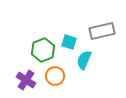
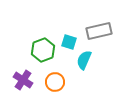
gray rectangle: moved 3 px left
orange circle: moved 6 px down
purple cross: moved 3 px left
